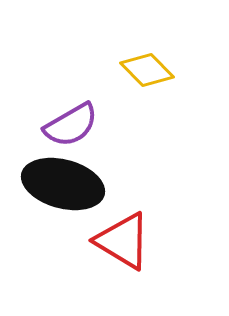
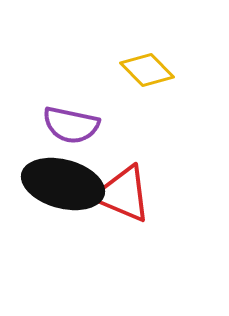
purple semicircle: rotated 42 degrees clockwise
red triangle: moved 47 px up; rotated 8 degrees counterclockwise
